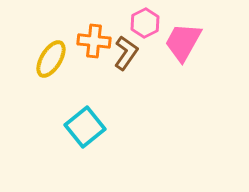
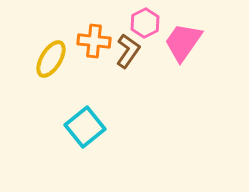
pink trapezoid: rotated 6 degrees clockwise
brown L-shape: moved 2 px right, 2 px up
